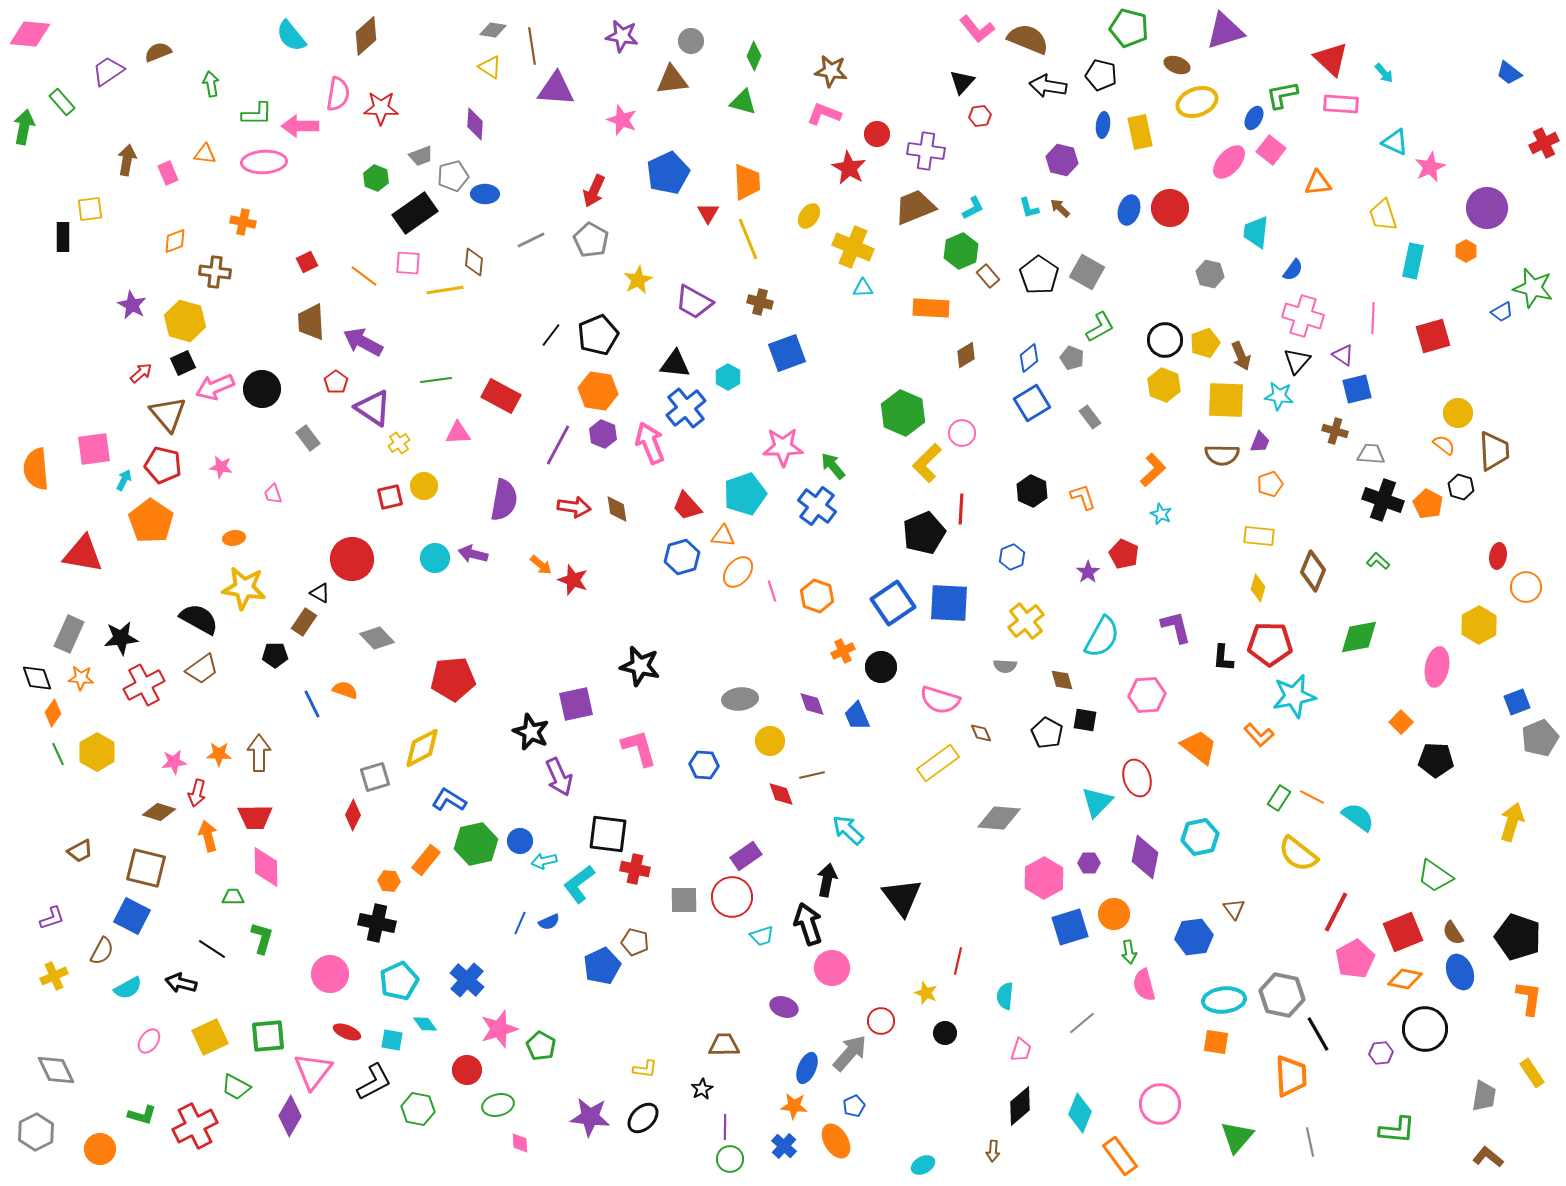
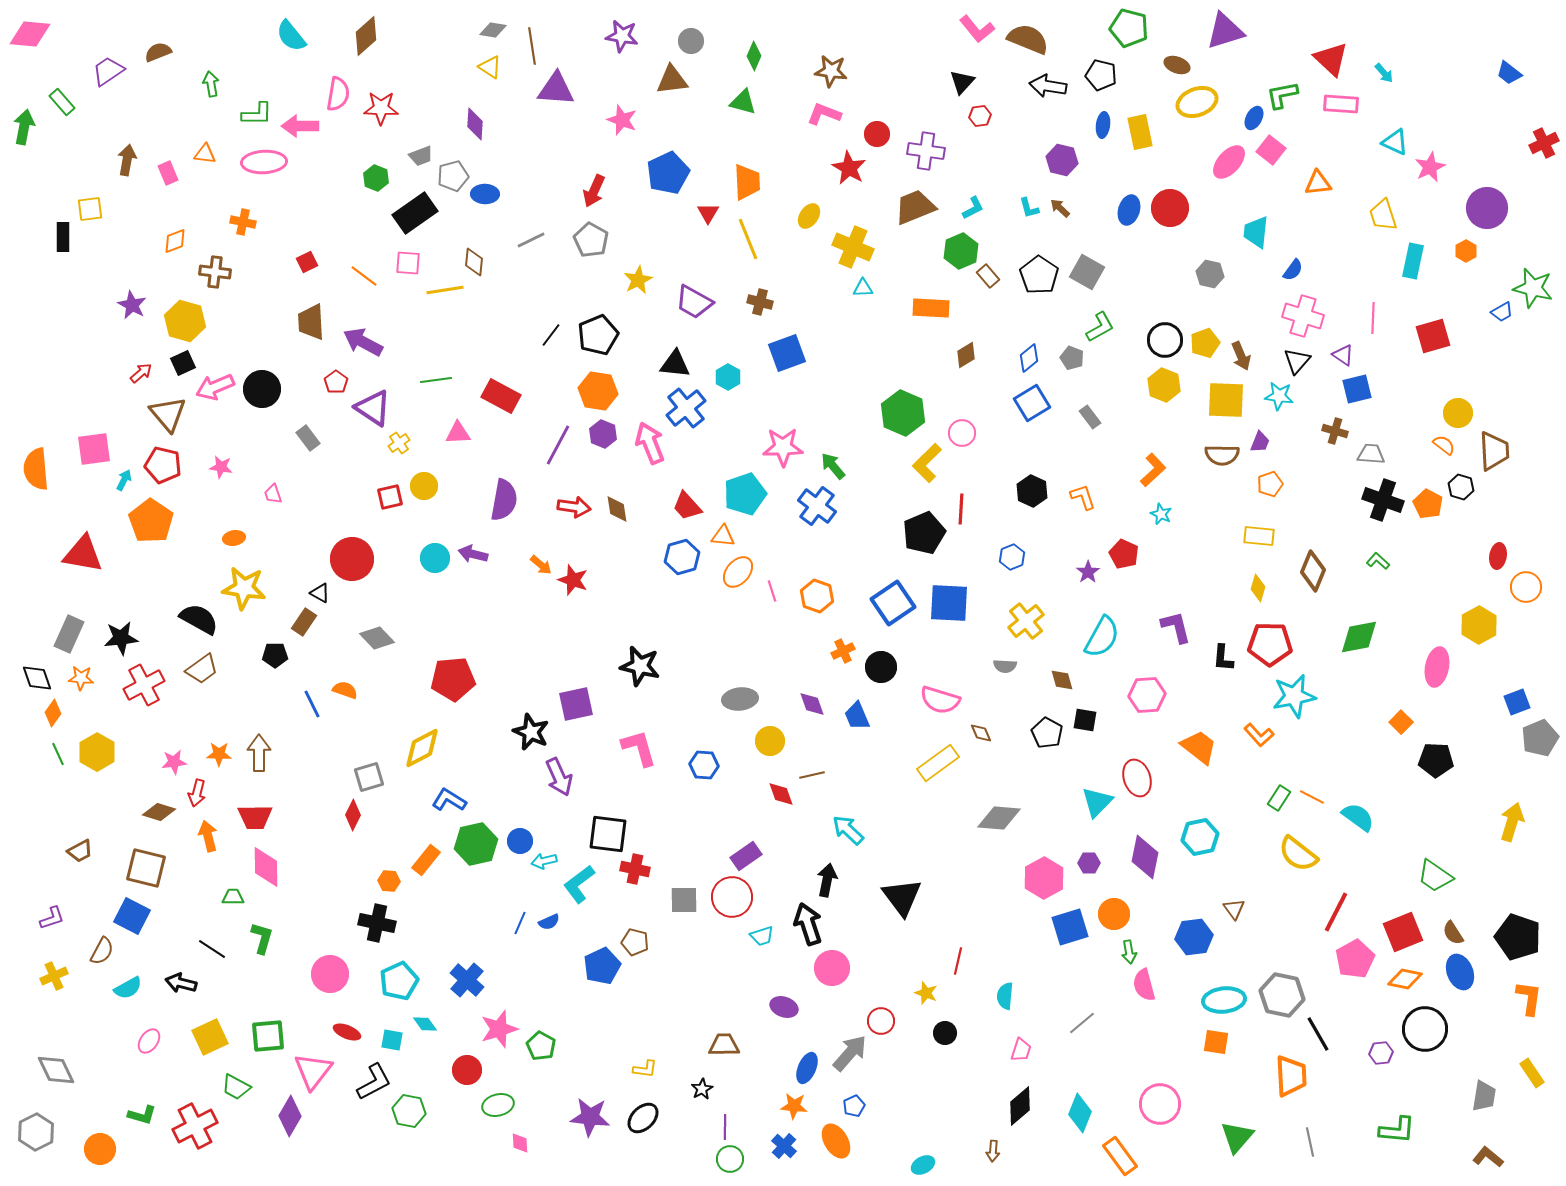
gray square at (375, 777): moved 6 px left
green hexagon at (418, 1109): moved 9 px left, 2 px down
